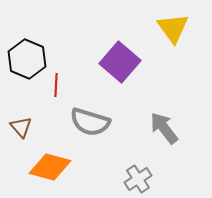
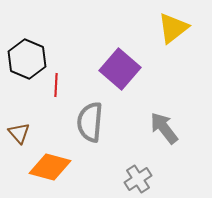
yellow triangle: rotated 28 degrees clockwise
purple square: moved 7 px down
gray semicircle: rotated 78 degrees clockwise
brown triangle: moved 2 px left, 6 px down
